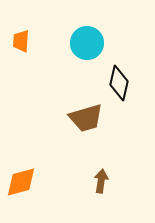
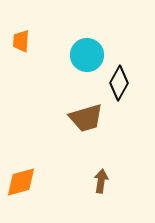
cyan circle: moved 12 px down
black diamond: rotated 16 degrees clockwise
